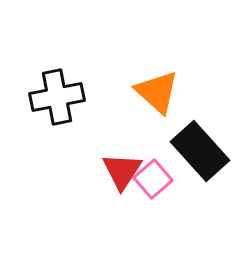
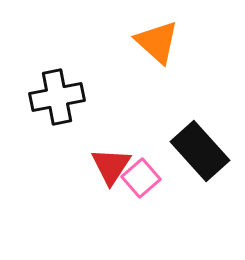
orange triangle: moved 50 px up
red triangle: moved 11 px left, 5 px up
pink square: moved 12 px left, 1 px up
